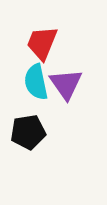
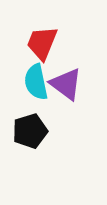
purple triangle: rotated 18 degrees counterclockwise
black pentagon: moved 2 px right, 1 px up; rotated 8 degrees counterclockwise
